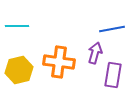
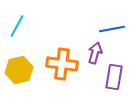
cyan line: rotated 60 degrees counterclockwise
orange cross: moved 3 px right, 2 px down
purple rectangle: moved 1 px right, 2 px down
